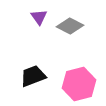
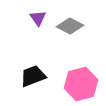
purple triangle: moved 1 px left, 1 px down
pink hexagon: moved 2 px right
